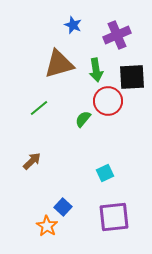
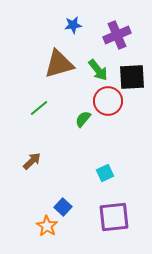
blue star: rotated 30 degrees counterclockwise
green arrow: moved 2 px right; rotated 30 degrees counterclockwise
